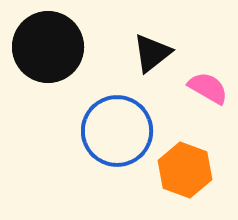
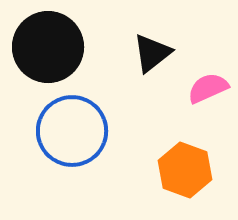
pink semicircle: rotated 54 degrees counterclockwise
blue circle: moved 45 px left
